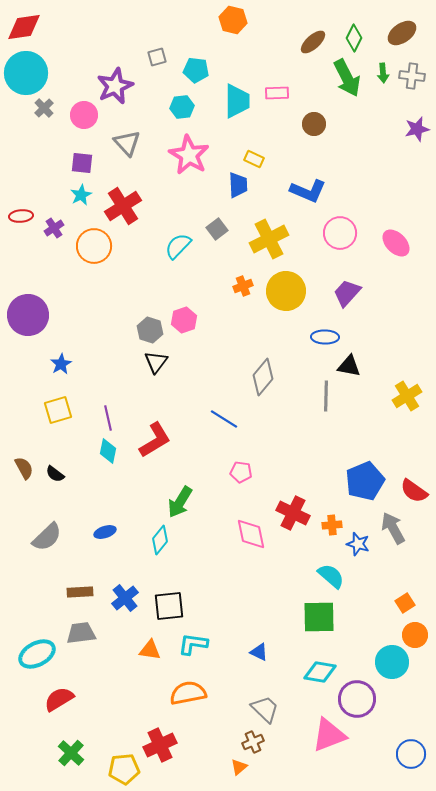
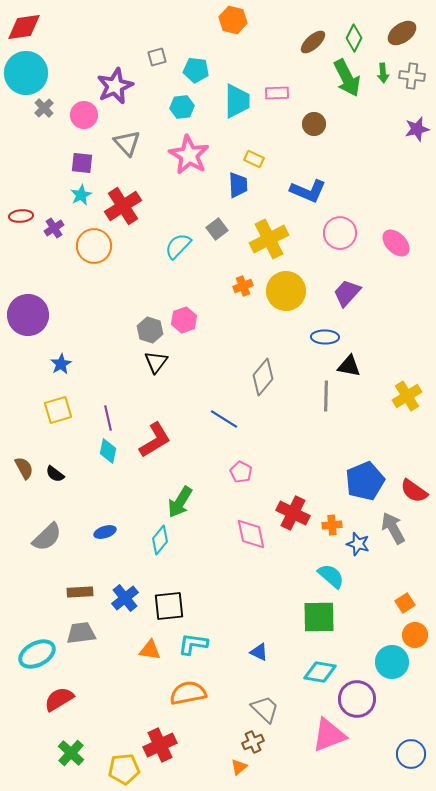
pink pentagon at (241, 472): rotated 20 degrees clockwise
